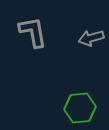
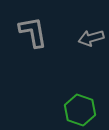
green hexagon: moved 2 px down; rotated 24 degrees clockwise
